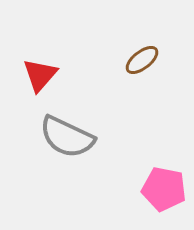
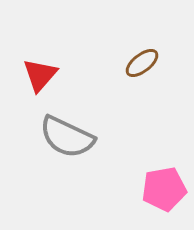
brown ellipse: moved 3 px down
pink pentagon: rotated 21 degrees counterclockwise
